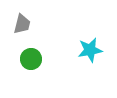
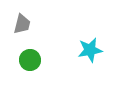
green circle: moved 1 px left, 1 px down
